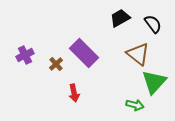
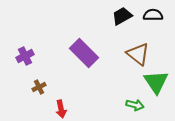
black trapezoid: moved 2 px right, 2 px up
black semicircle: moved 9 px up; rotated 54 degrees counterclockwise
purple cross: moved 1 px down
brown cross: moved 17 px left, 23 px down; rotated 16 degrees clockwise
green triangle: moved 2 px right; rotated 16 degrees counterclockwise
red arrow: moved 13 px left, 16 px down
